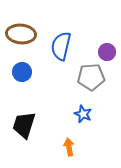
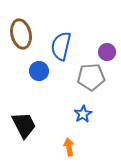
brown ellipse: rotated 72 degrees clockwise
blue circle: moved 17 px right, 1 px up
blue star: rotated 18 degrees clockwise
black trapezoid: rotated 136 degrees clockwise
